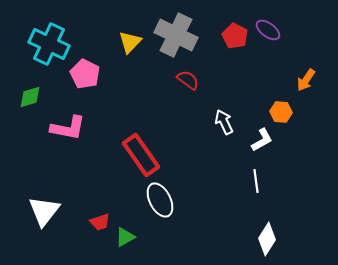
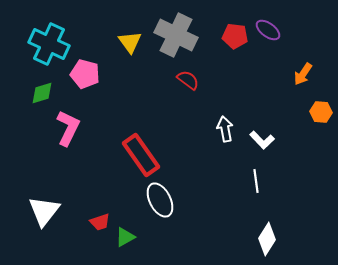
red pentagon: rotated 20 degrees counterclockwise
yellow triangle: rotated 20 degrees counterclockwise
pink pentagon: rotated 12 degrees counterclockwise
orange arrow: moved 3 px left, 6 px up
green diamond: moved 12 px right, 4 px up
orange hexagon: moved 40 px right
white arrow: moved 1 px right, 7 px down; rotated 15 degrees clockwise
pink L-shape: rotated 75 degrees counterclockwise
white L-shape: rotated 75 degrees clockwise
